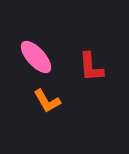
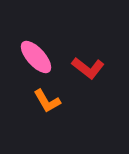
red L-shape: moved 3 px left, 1 px down; rotated 48 degrees counterclockwise
